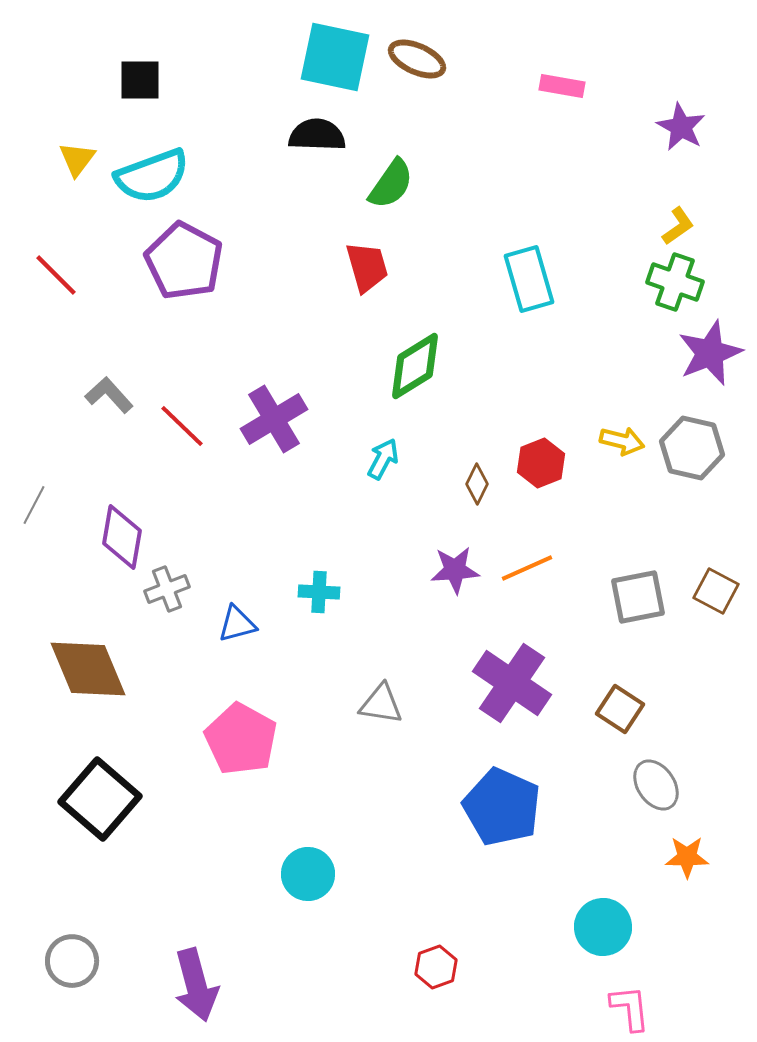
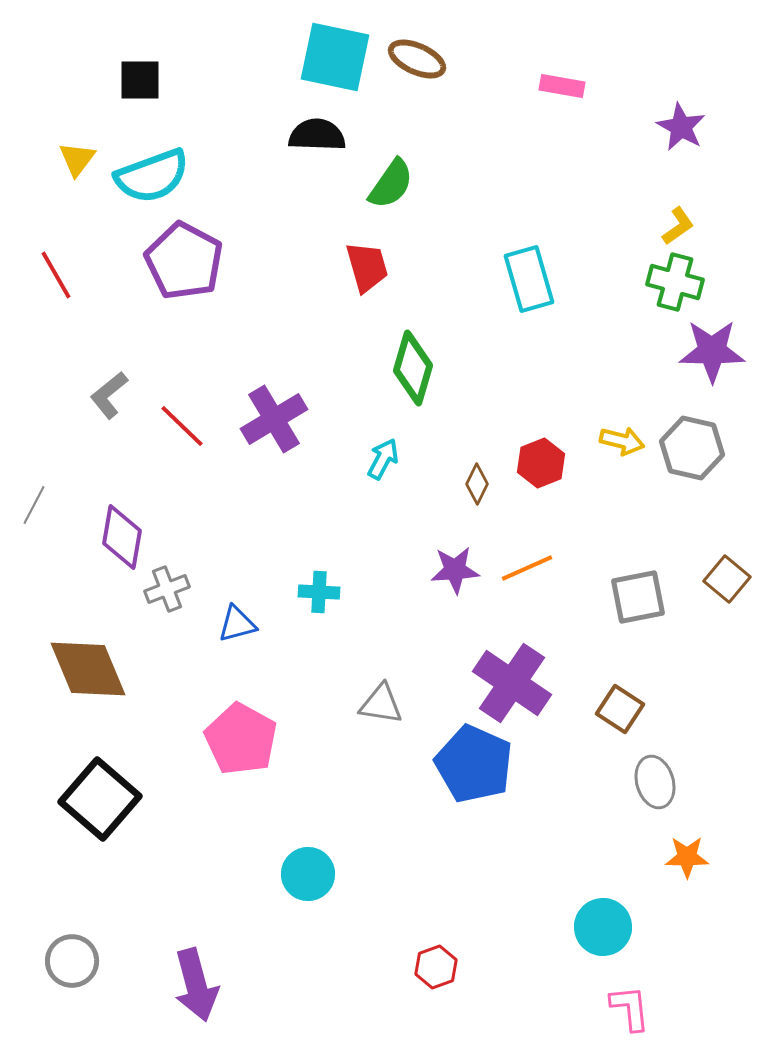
red line at (56, 275): rotated 15 degrees clockwise
green cross at (675, 282): rotated 4 degrees counterclockwise
purple star at (710, 353): moved 2 px right, 2 px up; rotated 22 degrees clockwise
green diamond at (415, 366): moved 2 px left, 2 px down; rotated 42 degrees counterclockwise
gray L-shape at (109, 395): rotated 87 degrees counterclockwise
brown square at (716, 591): moved 11 px right, 12 px up; rotated 12 degrees clockwise
gray ellipse at (656, 785): moved 1 px left, 3 px up; rotated 18 degrees clockwise
blue pentagon at (502, 807): moved 28 px left, 43 px up
